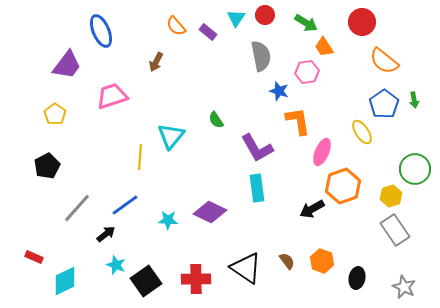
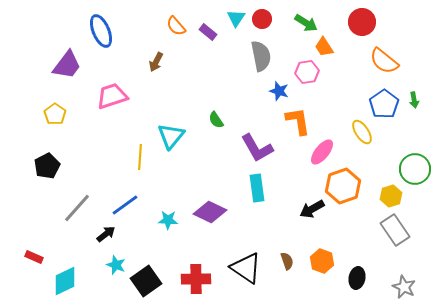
red circle at (265, 15): moved 3 px left, 4 px down
pink ellipse at (322, 152): rotated 16 degrees clockwise
brown semicircle at (287, 261): rotated 18 degrees clockwise
